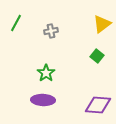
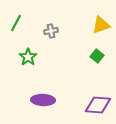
yellow triangle: moved 1 px left, 1 px down; rotated 18 degrees clockwise
green star: moved 18 px left, 16 px up
